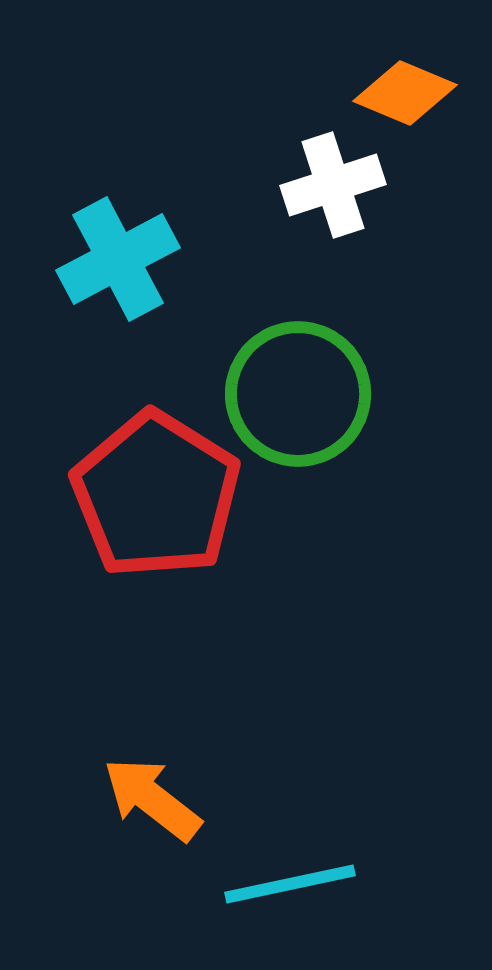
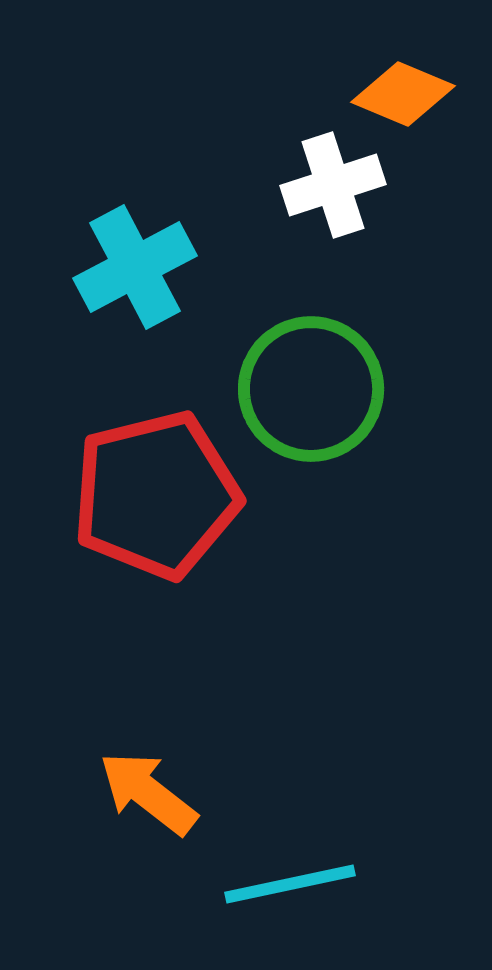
orange diamond: moved 2 px left, 1 px down
cyan cross: moved 17 px right, 8 px down
green circle: moved 13 px right, 5 px up
red pentagon: rotated 26 degrees clockwise
orange arrow: moved 4 px left, 6 px up
